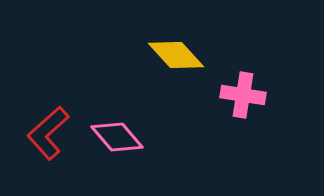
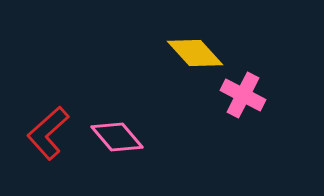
yellow diamond: moved 19 px right, 2 px up
pink cross: rotated 18 degrees clockwise
